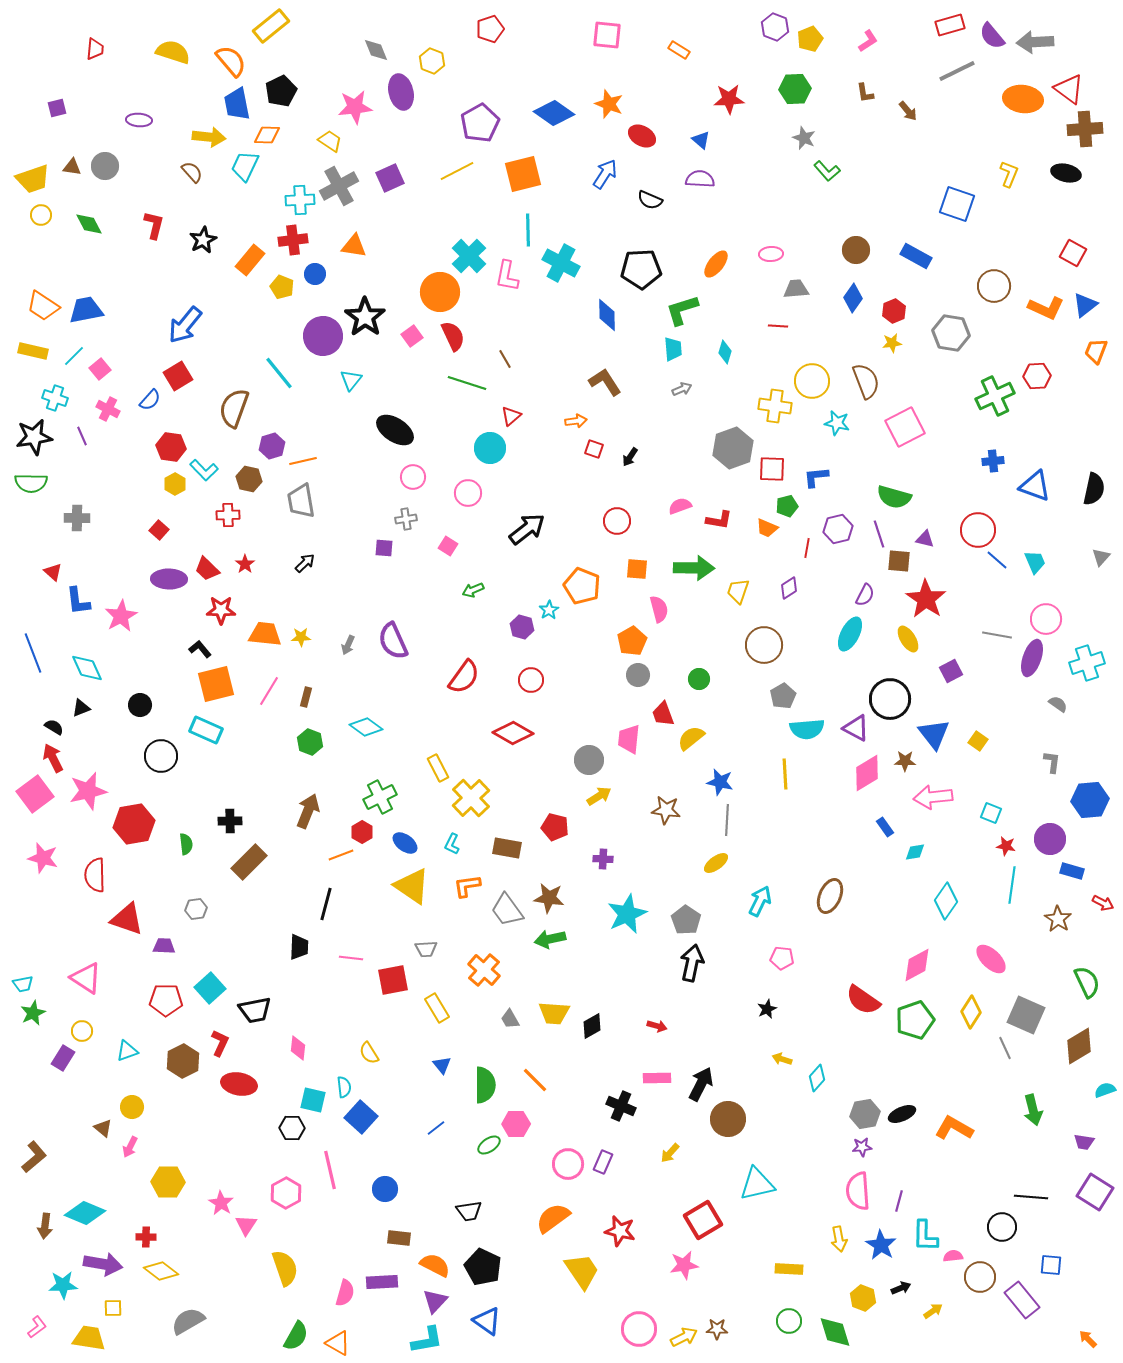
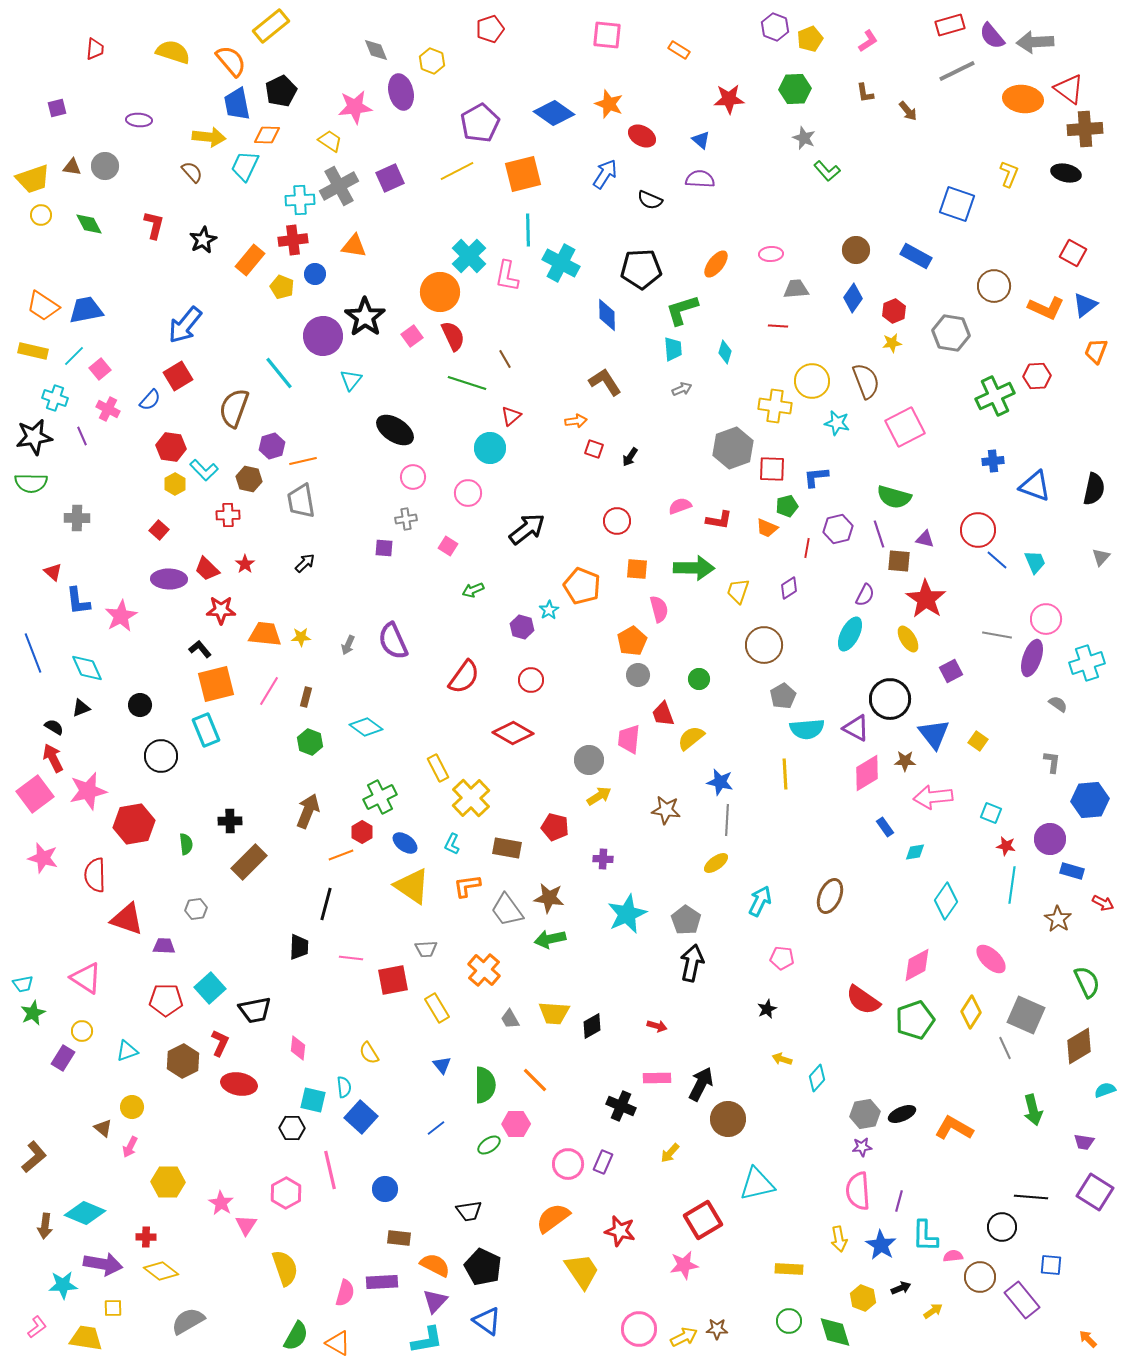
cyan rectangle at (206, 730): rotated 44 degrees clockwise
yellow trapezoid at (89, 1338): moved 3 px left
